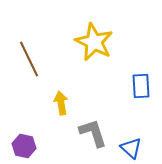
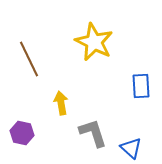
purple hexagon: moved 2 px left, 13 px up
